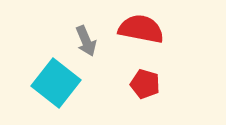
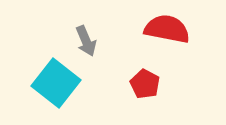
red semicircle: moved 26 px right
red pentagon: rotated 12 degrees clockwise
